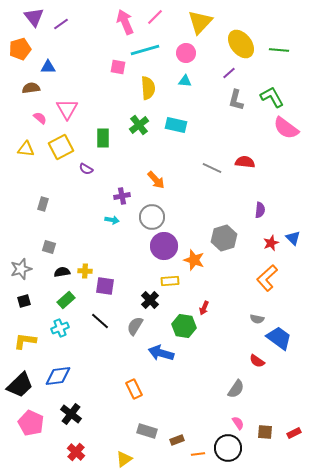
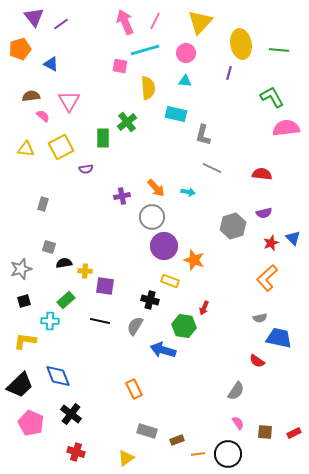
pink line at (155, 17): moved 4 px down; rotated 18 degrees counterclockwise
yellow ellipse at (241, 44): rotated 28 degrees clockwise
blue triangle at (48, 67): moved 3 px right, 3 px up; rotated 28 degrees clockwise
pink square at (118, 67): moved 2 px right, 1 px up
purple line at (229, 73): rotated 32 degrees counterclockwise
brown semicircle at (31, 88): moved 8 px down
gray L-shape at (236, 100): moved 33 px left, 35 px down
pink triangle at (67, 109): moved 2 px right, 8 px up
pink semicircle at (40, 118): moved 3 px right, 2 px up
green cross at (139, 125): moved 12 px left, 3 px up
cyan rectangle at (176, 125): moved 11 px up
pink semicircle at (286, 128): rotated 136 degrees clockwise
red semicircle at (245, 162): moved 17 px right, 12 px down
purple semicircle at (86, 169): rotated 40 degrees counterclockwise
orange arrow at (156, 180): moved 8 px down
purple semicircle at (260, 210): moved 4 px right, 3 px down; rotated 70 degrees clockwise
cyan arrow at (112, 220): moved 76 px right, 28 px up
gray hexagon at (224, 238): moved 9 px right, 12 px up
black semicircle at (62, 272): moved 2 px right, 9 px up
yellow rectangle at (170, 281): rotated 24 degrees clockwise
black cross at (150, 300): rotated 30 degrees counterclockwise
gray semicircle at (257, 319): moved 3 px right, 1 px up; rotated 24 degrees counterclockwise
black line at (100, 321): rotated 30 degrees counterclockwise
cyan cross at (60, 328): moved 10 px left, 7 px up; rotated 24 degrees clockwise
blue trapezoid at (279, 338): rotated 24 degrees counterclockwise
blue arrow at (161, 353): moved 2 px right, 3 px up
blue diamond at (58, 376): rotated 76 degrees clockwise
gray semicircle at (236, 389): moved 2 px down
black circle at (228, 448): moved 6 px down
red cross at (76, 452): rotated 24 degrees counterclockwise
yellow triangle at (124, 459): moved 2 px right, 1 px up
